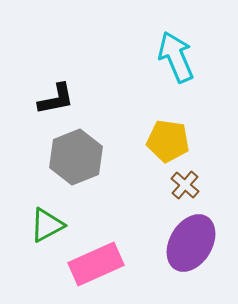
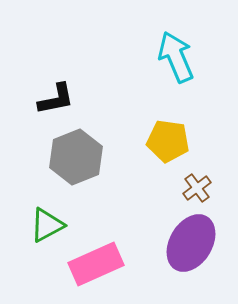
brown cross: moved 12 px right, 3 px down; rotated 12 degrees clockwise
